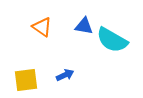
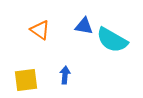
orange triangle: moved 2 px left, 3 px down
blue arrow: rotated 60 degrees counterclockwise
